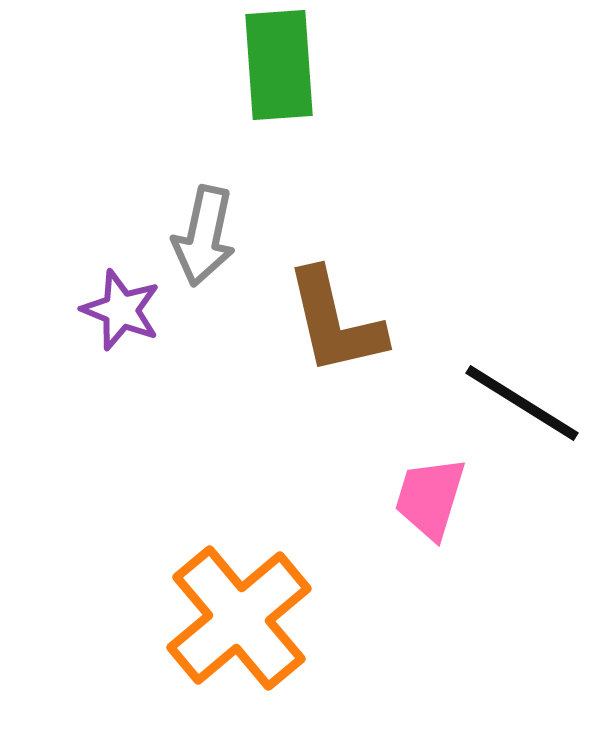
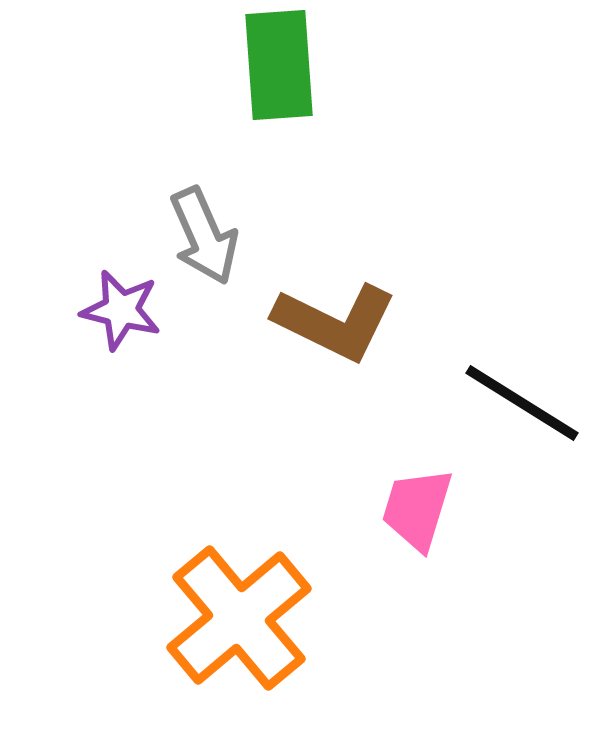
gray arrow: rotated 36 degrees counterclockwise
purple star: rotated 8 degrees counterclockwise
brown L-shape: rotated 51 degrees counterclockwise
pink trapezoid: moved 13 px left, 11 px down
